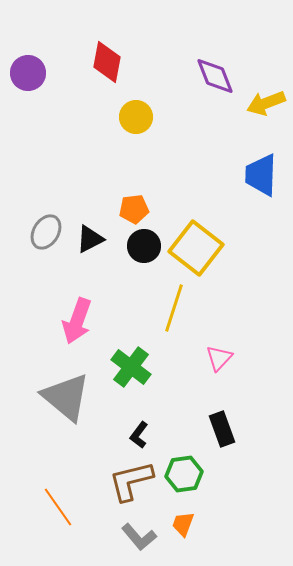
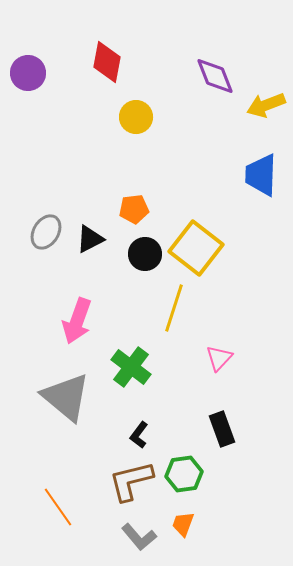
yellow arrow: moved 2 px down
black circle: moved 1 px right, 8 px down
